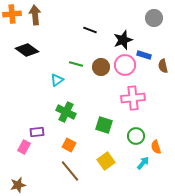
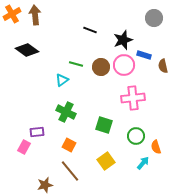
orange cross: rotated 24 degrees counterclockwise
pink circle: moved 1 px left
cyan triangle: moved 5 px right
brown star: moved 27 px right
